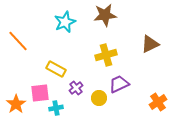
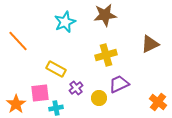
orange cross: rotated 18 degrees counterclockwise
